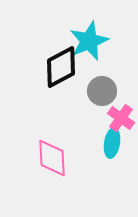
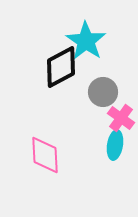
cyan star: moved 3 px left; rotated 15 degrees counterclockwise
gray circle: moved 1 px right, 1 px down
cyan ellipse: moved 3 px right, 2 px down
pink diamond: moved 7 px left, 3 px up
